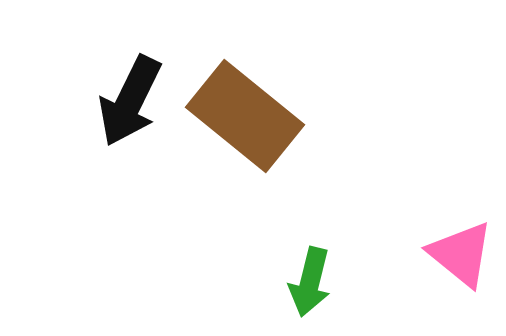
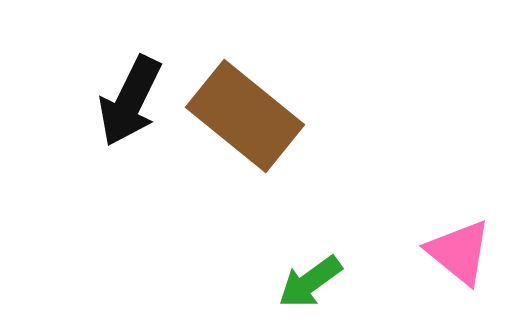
pink triangle: moved 2 px left, 2 px up
green arrow: rotated 40 degrees clockwise
